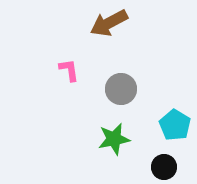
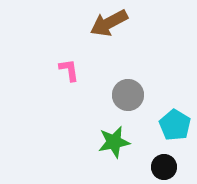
gray circle: moved 7 px right, 6 px down
green star: moved 3 px down
